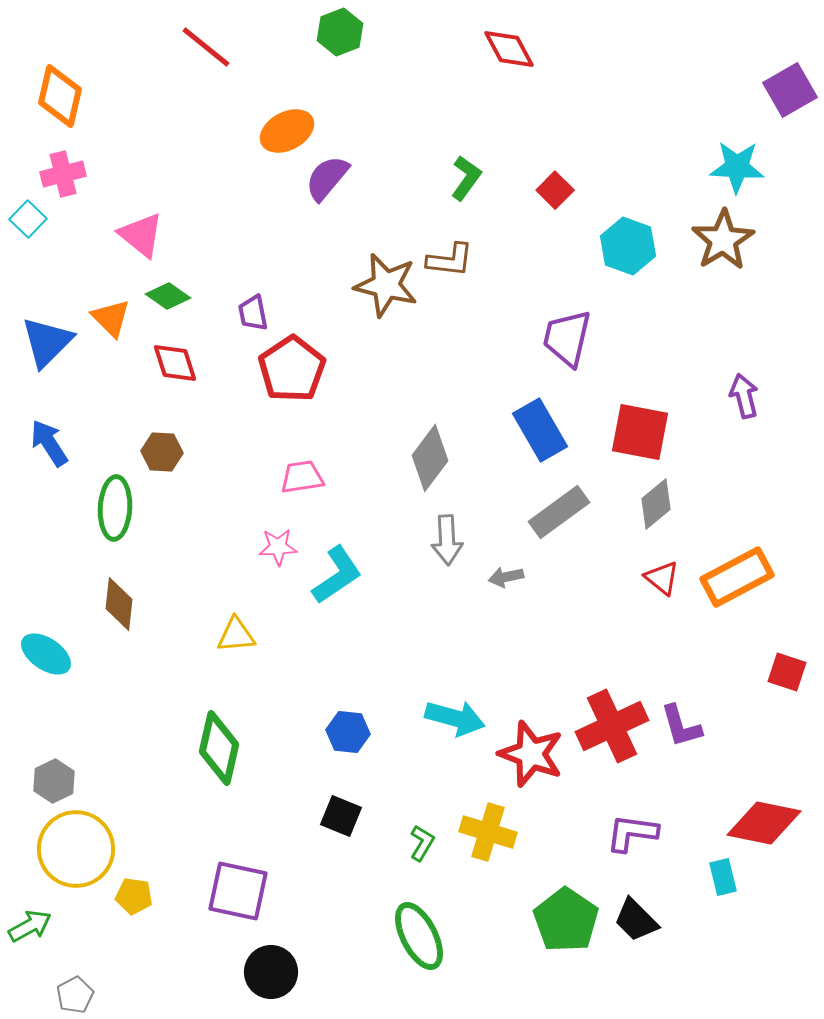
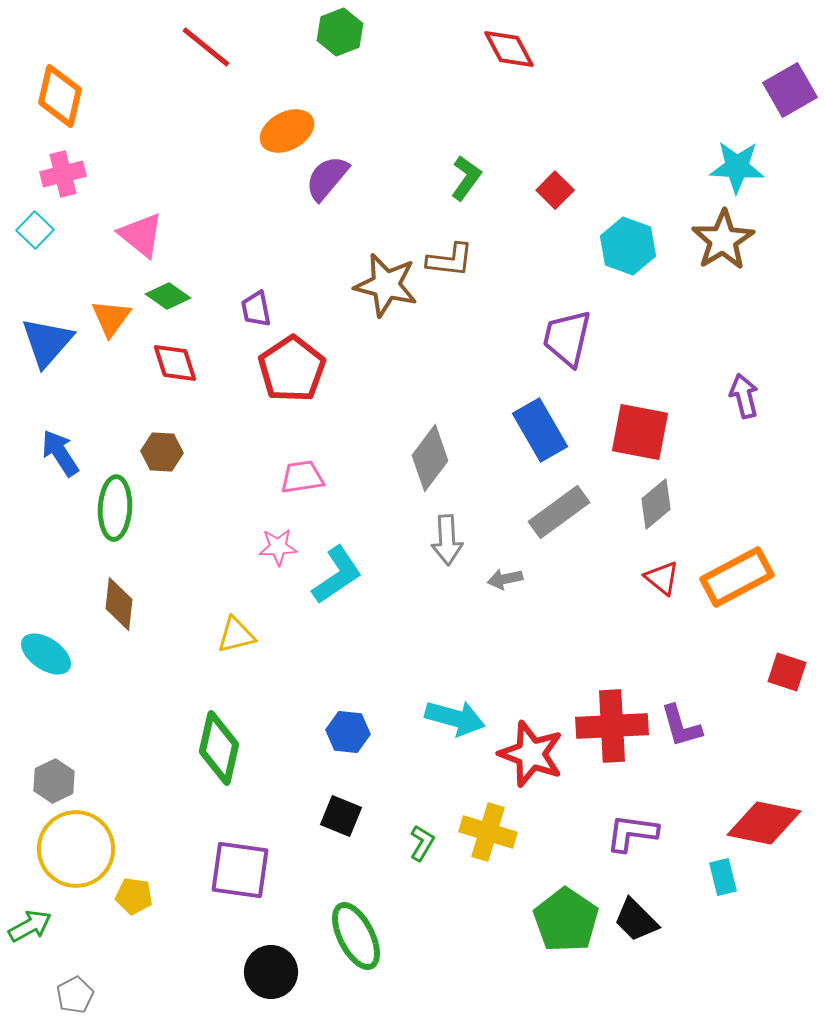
cyan square at (28, 219): moved 7 px right, 11 px down
purple trapezoid at (253, 313): moved 3 px right, 4 px up
orange triangle at (111, 318): rotated 21 degrees clockwise
blue triangle at (47, 342): rotated 4 degrees counterclockwise
blue arrow at (49, 443): moved 11 px right, 10 px down
gray arrow at (506, 577): moved 1 px left, 2 px down
yellow triangle at (236, 635): rotated 9 degrees counterclockwise
red cross at (612, 726): rotated 22 degrees clockwise
purple square at (238, 891): moved 2 px right, 21 px up; rotated 4 degrees counterclockwise
green ellipse at (419, 936): moved 63 px left
